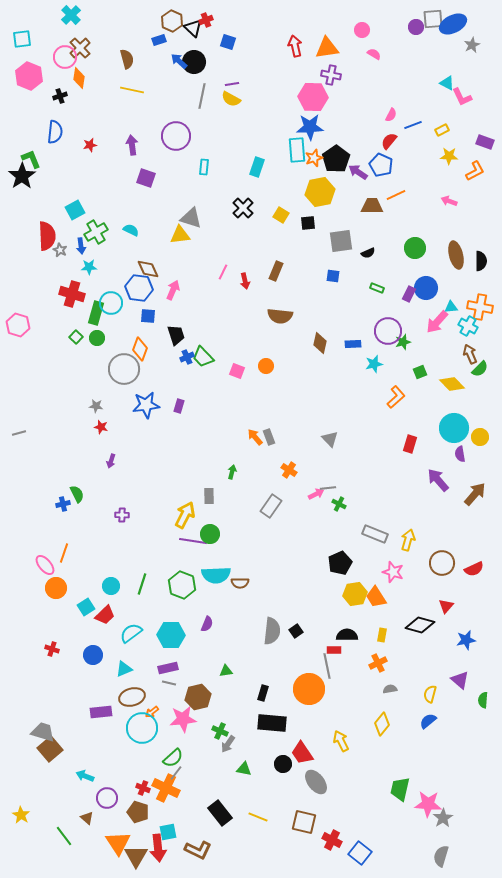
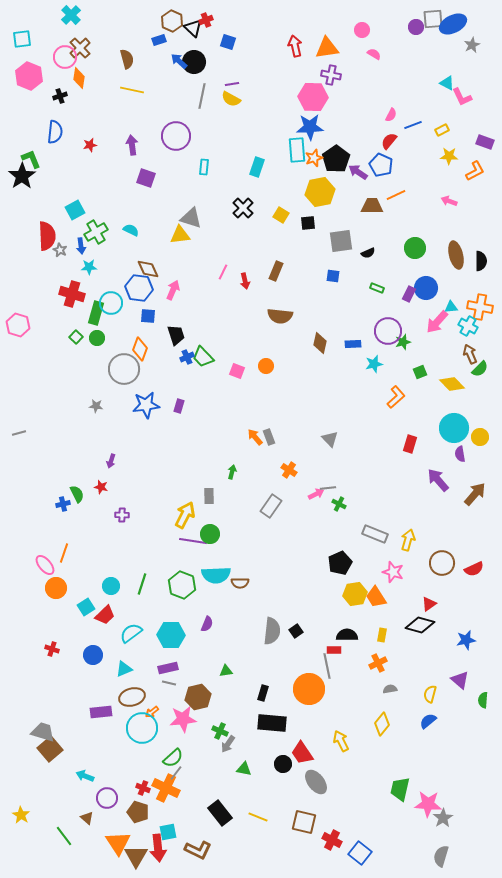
red star at (101, 427): moved 60 px down
red triangle at (446, 606): moved 17 px left, 2 px up; rotated 14 degrees clockwise
